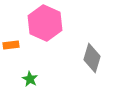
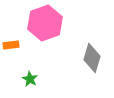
pink hexagon: rotated 16 degrees clockwise
